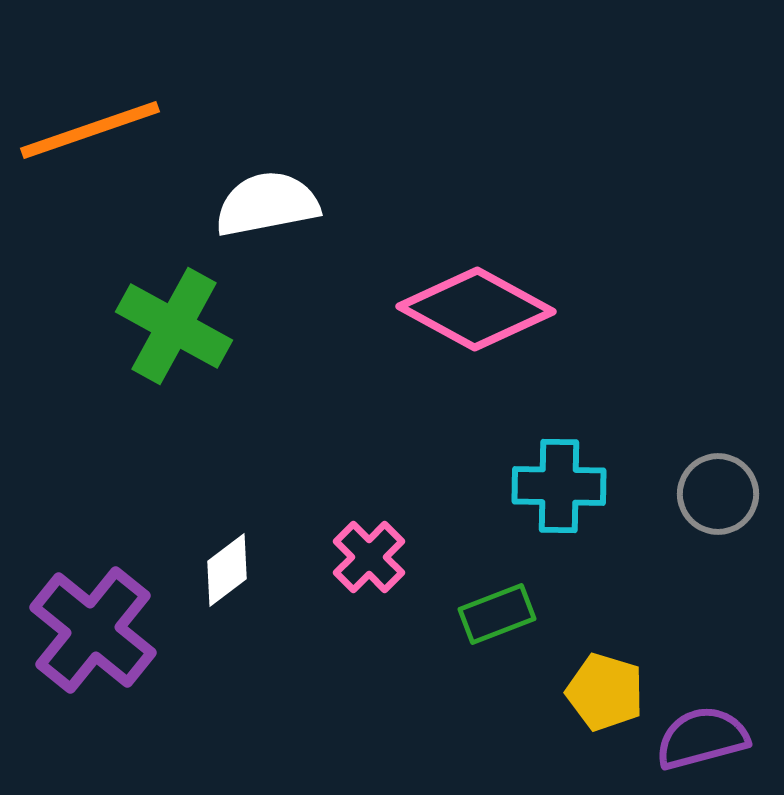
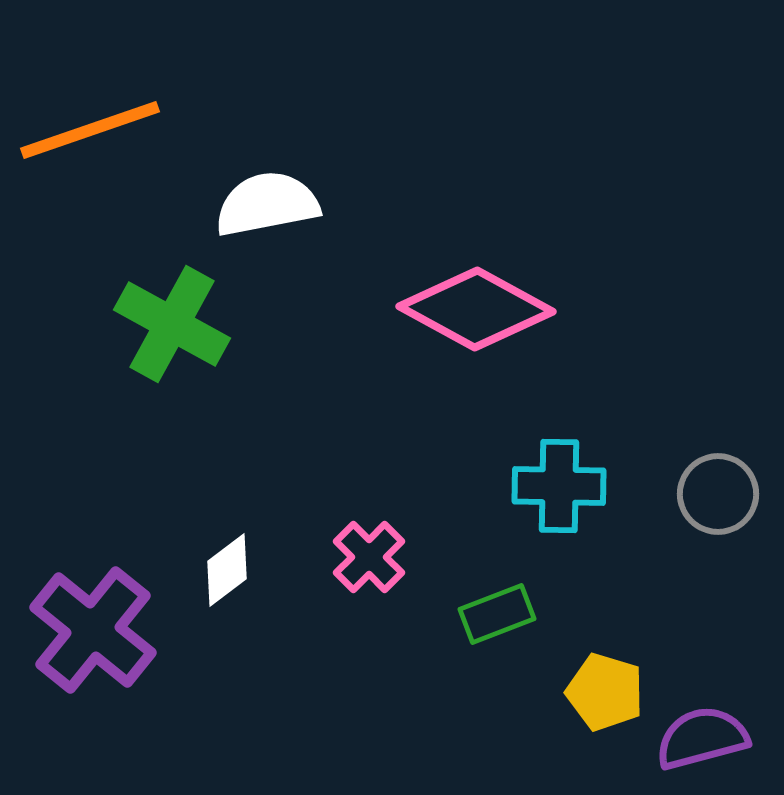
green cross: moved 2 px left, 2 px up
